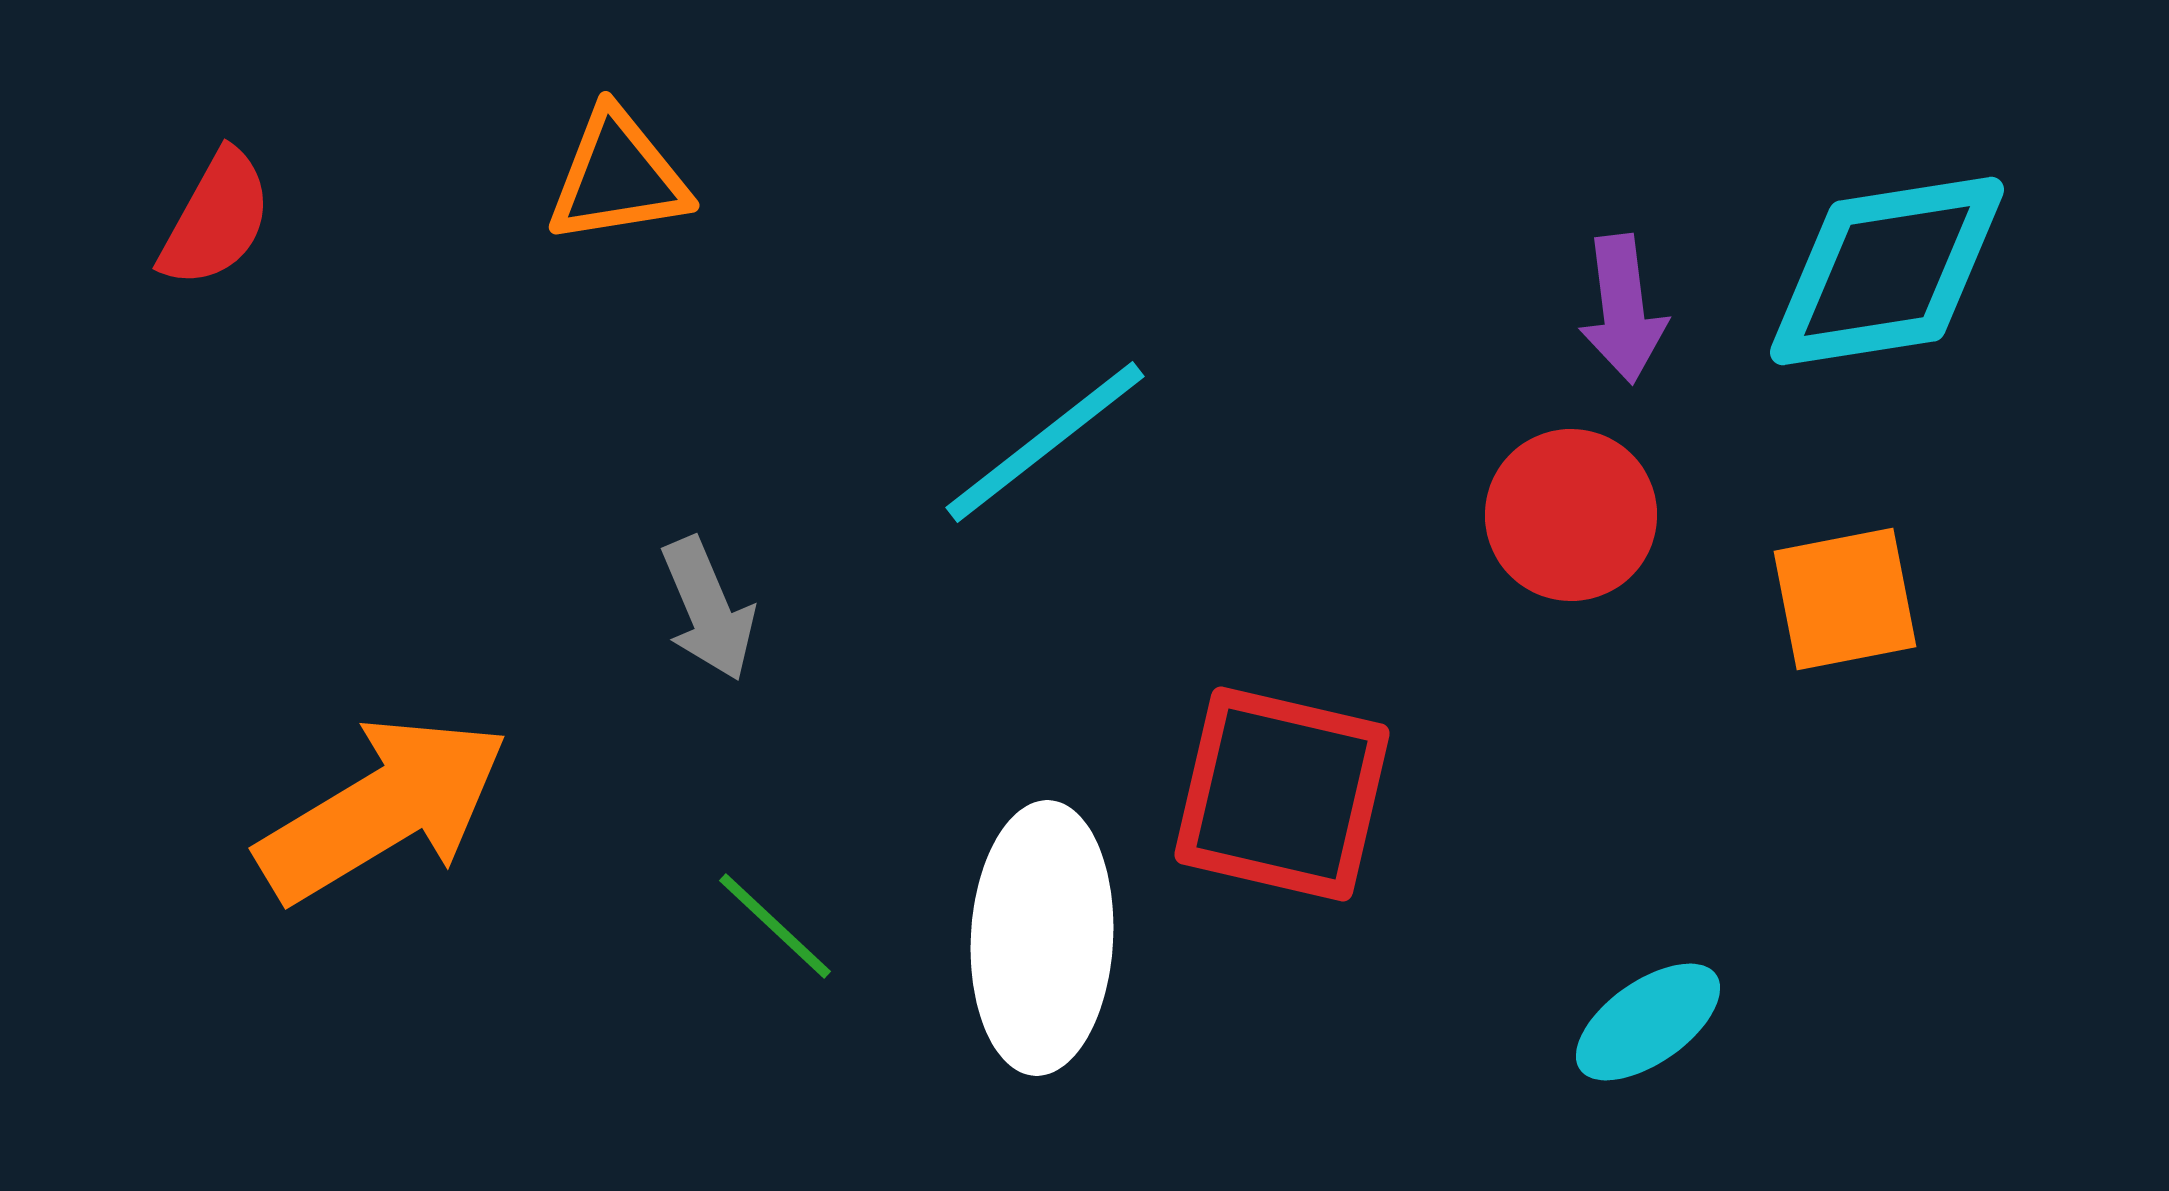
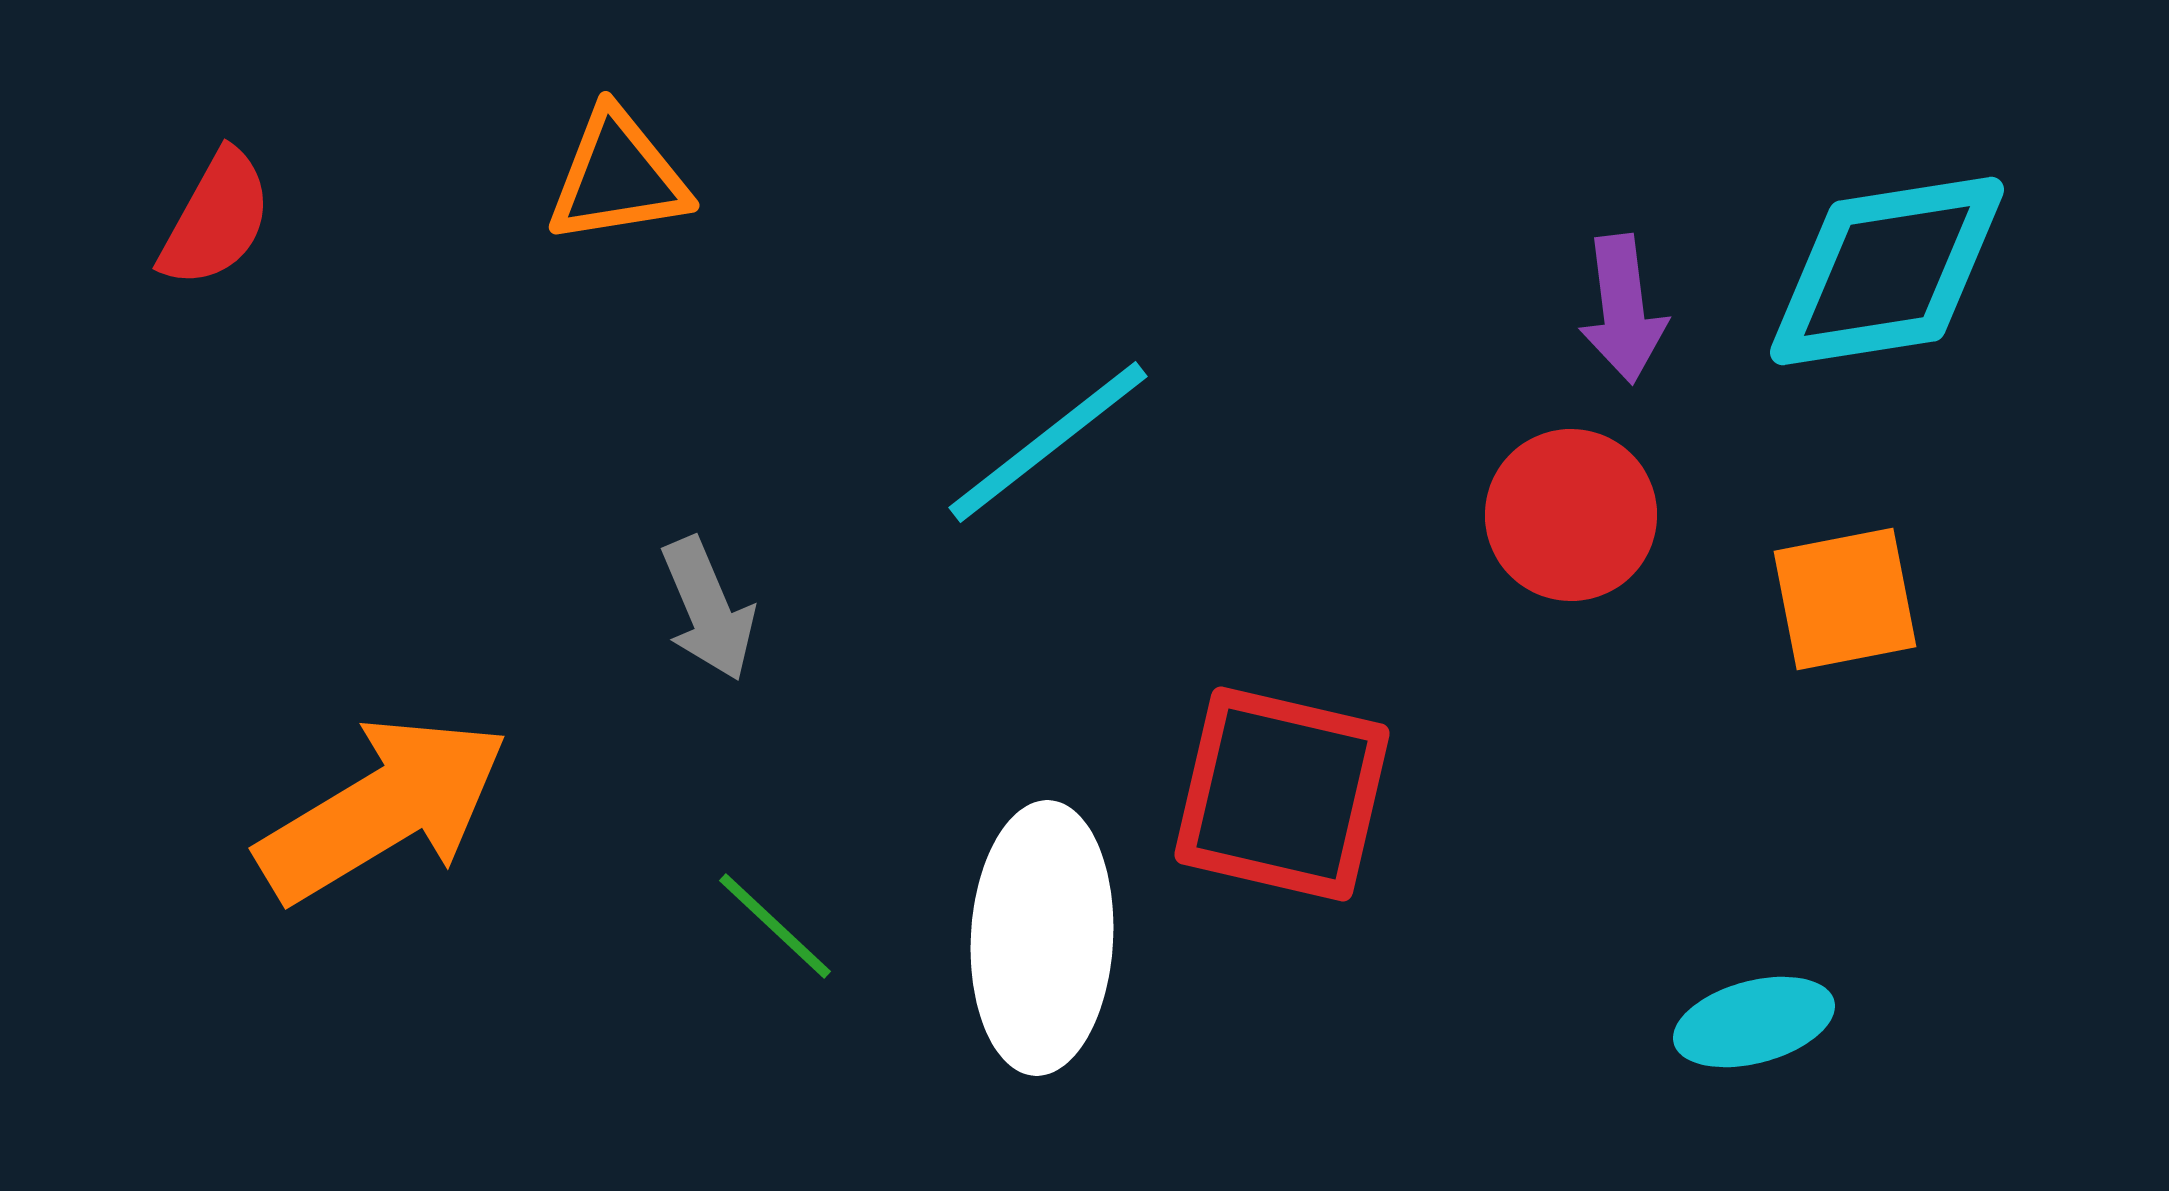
cyan line: moved 3 px right
cyan ellipse: moved 106 px right; rotated 20 degrees clockwise
